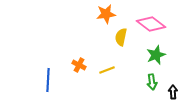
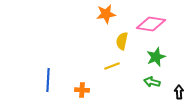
pink diamond: rotated 28 degrees counterclockwise
yellow semicircle: moved 1 px right, 4 px down
green star: moved 2 px down
orange cross: moved 3 px right, 25 px down; rotated 24 degrees counterclockwise
yellow line: moved 5 px right, 4 px up
green arrow: rotated 112 degrees clockwise
black arrow: moved 6 px right
